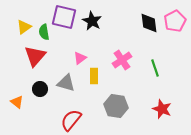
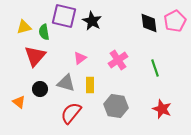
purple square: moved 1 px up
yellow triangle: rotated 21 degrees clockwise
pink cross: moved 4 px left
yellow rectangle: moved 4 px left, 9 px down
orange triangle: moved 2 px right
red semicircle: moved 7 px up
